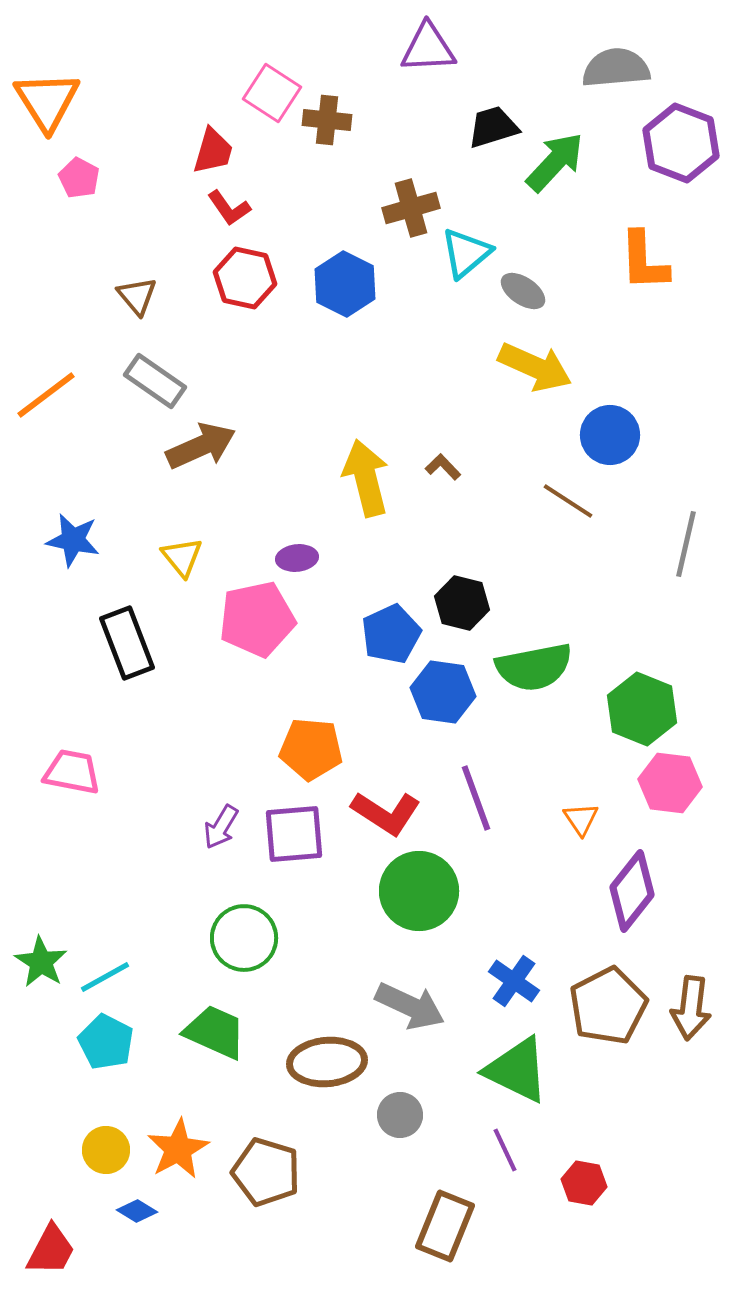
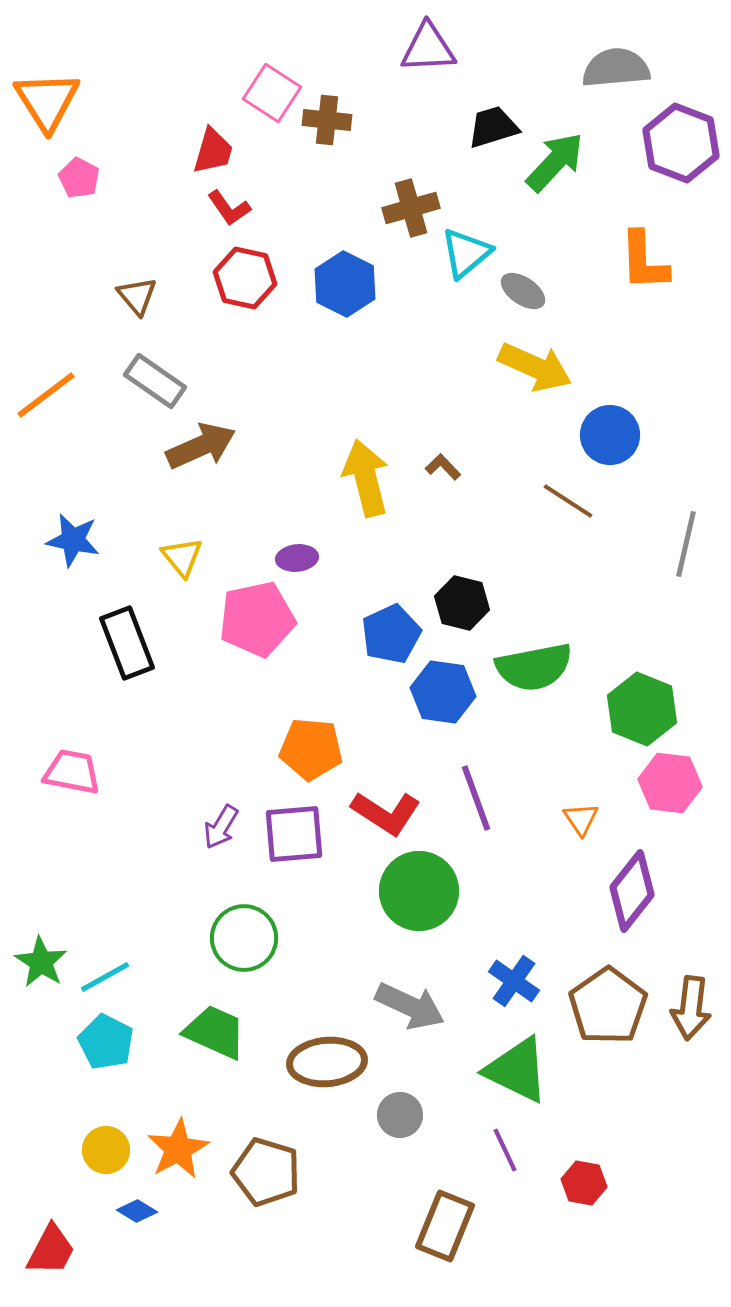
brown pentagon at (608, 1006): rotated 8 degrees counterclockwise
